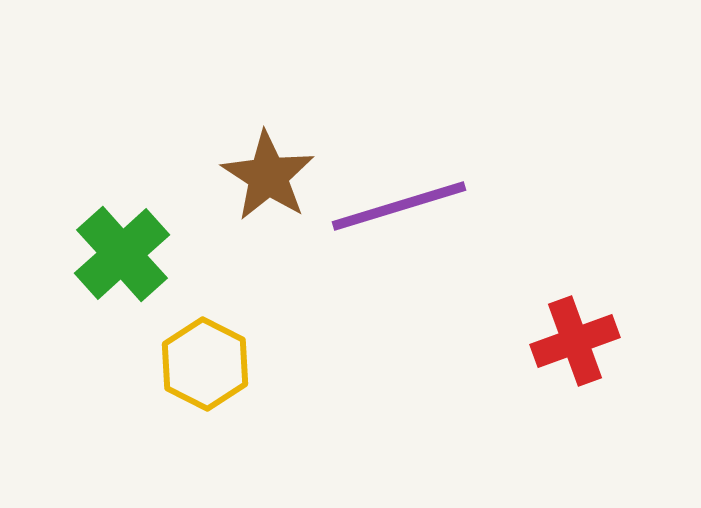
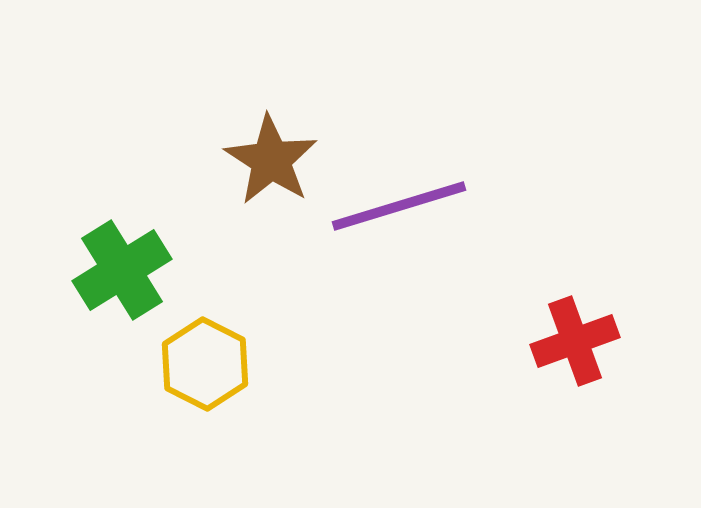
brown star: moved 3 px right, 16 px up
green cross: moved 16 px down; rotated 10 degrees clockwise
